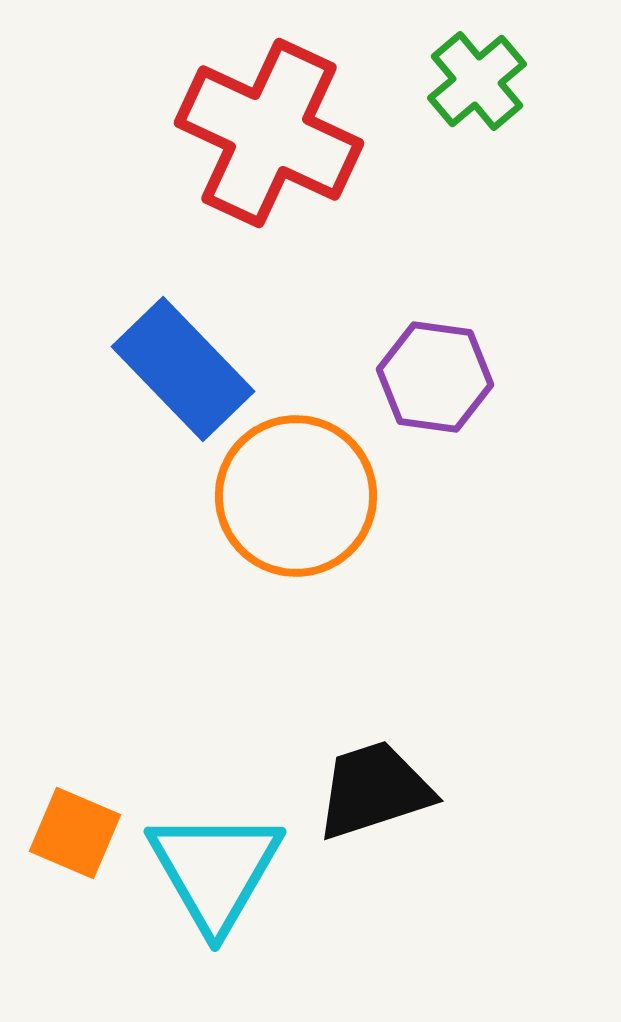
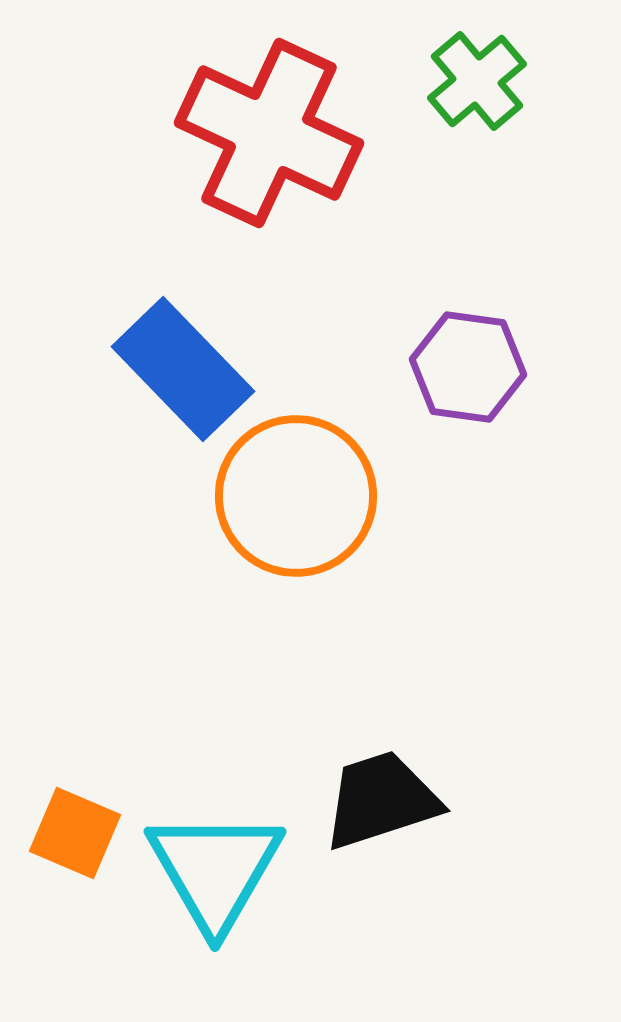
purple hexagon: moved 33 px right, 10 px up
black trapezoid: moved 7 px right, 10 px down
